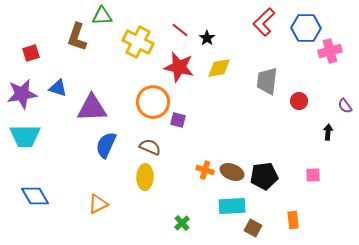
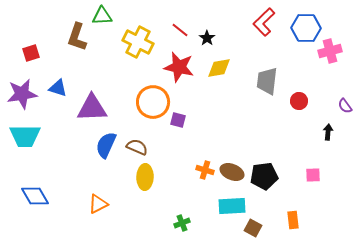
brown semicircle: moved 13 px left
green cross: rotated 21 degrees clockwise
